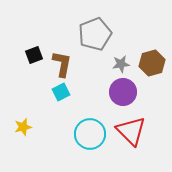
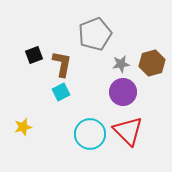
red triangle: moved 3 px left
